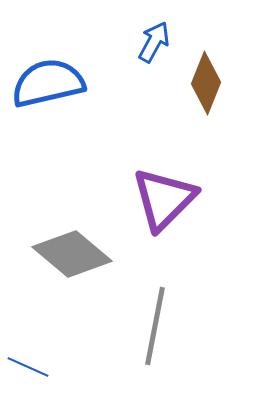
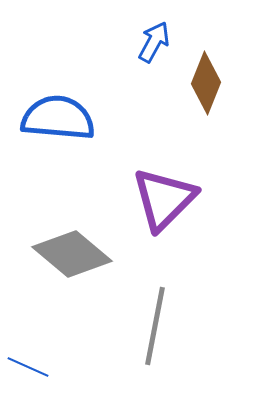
blue semicircle: moved 10 px right, 35 px down; rotated 18 degrees clockwise
